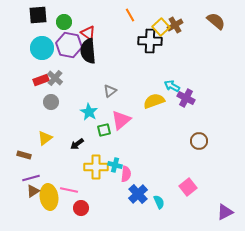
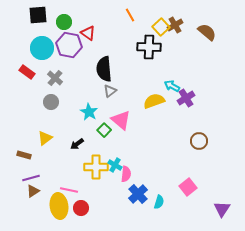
brown semicircle: moved 9 px left, 11 px down
black cross: moved 1 px left, 6 px down
black semicircle: moved 16 px right, 18 px down
red rectangle: moved 14 px left, 8 px up; rotated 56 degrees clockwise
purple cross: rotated 30 degrees clockwise
pink triangle: rotated 40 degrees counterclockwise
green square: rotated 32 degrees counterclockwise
cyan cross: rotated 16 degrees clockwise
yellow ellipse: moved 10 px right, 9 px down
cyan semicircle: rotated 40 degrees clockwise
purple triangle: moved 3 px left, 3 px up; rotated 30 degrees counterclockwise
